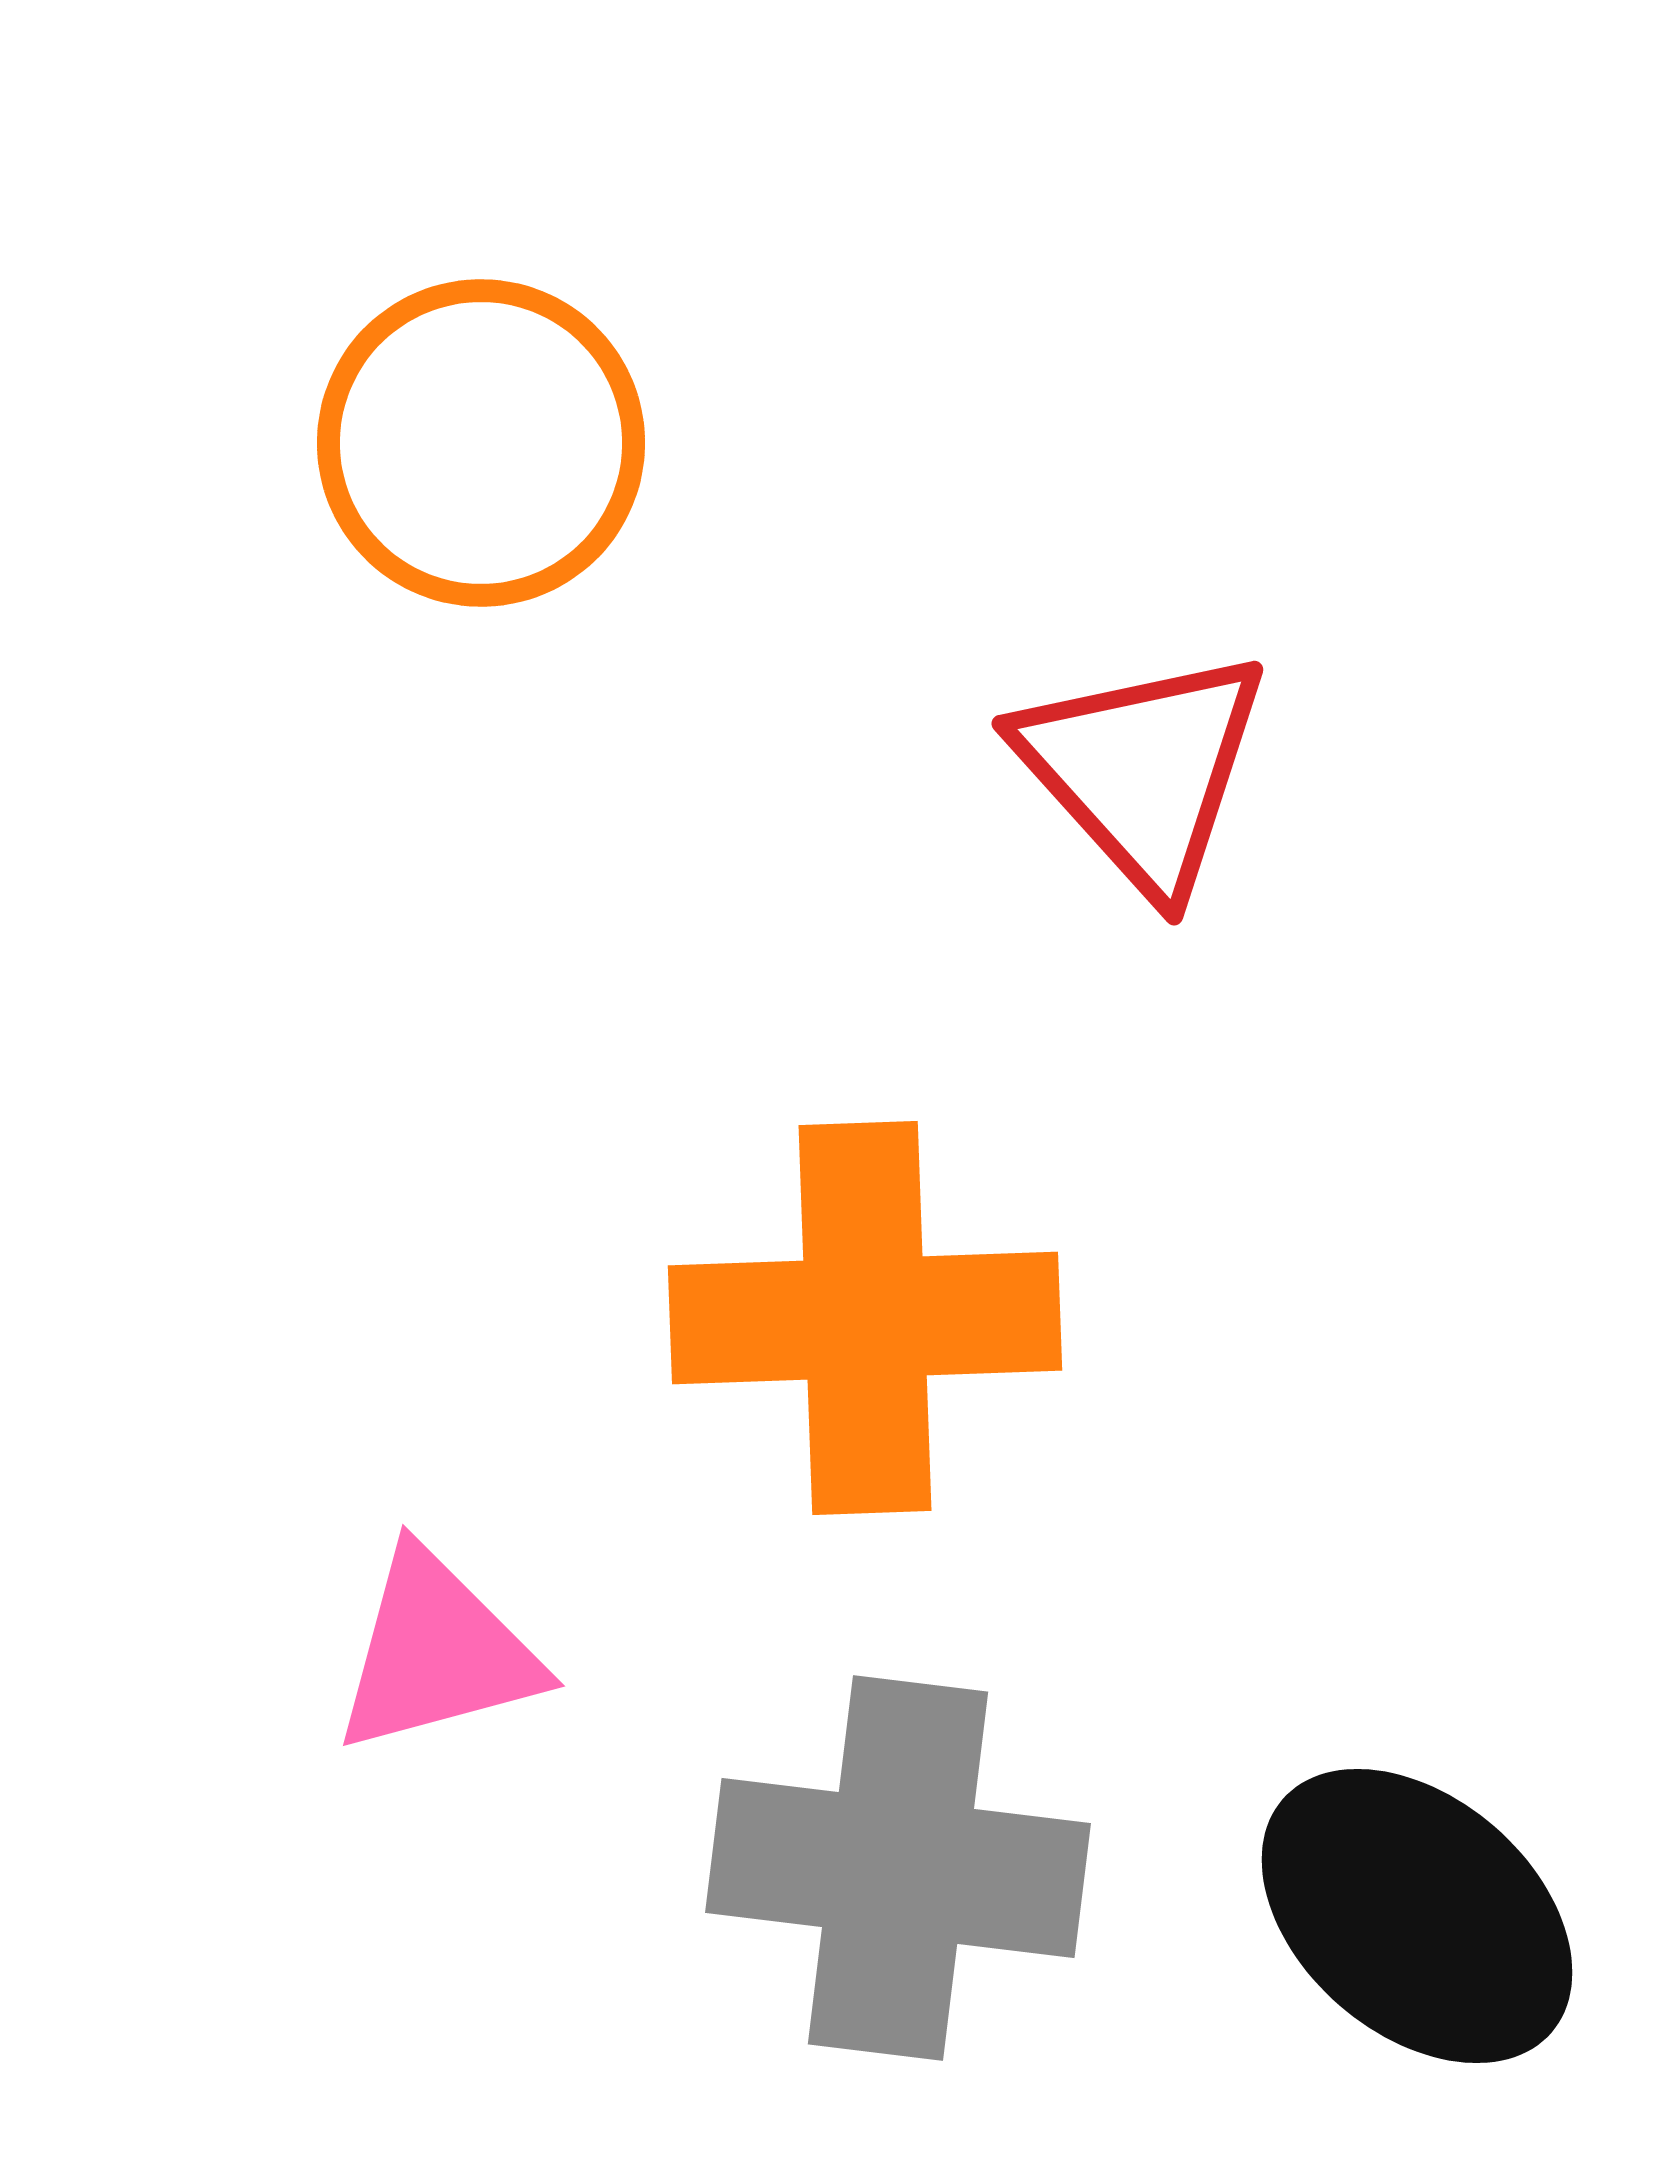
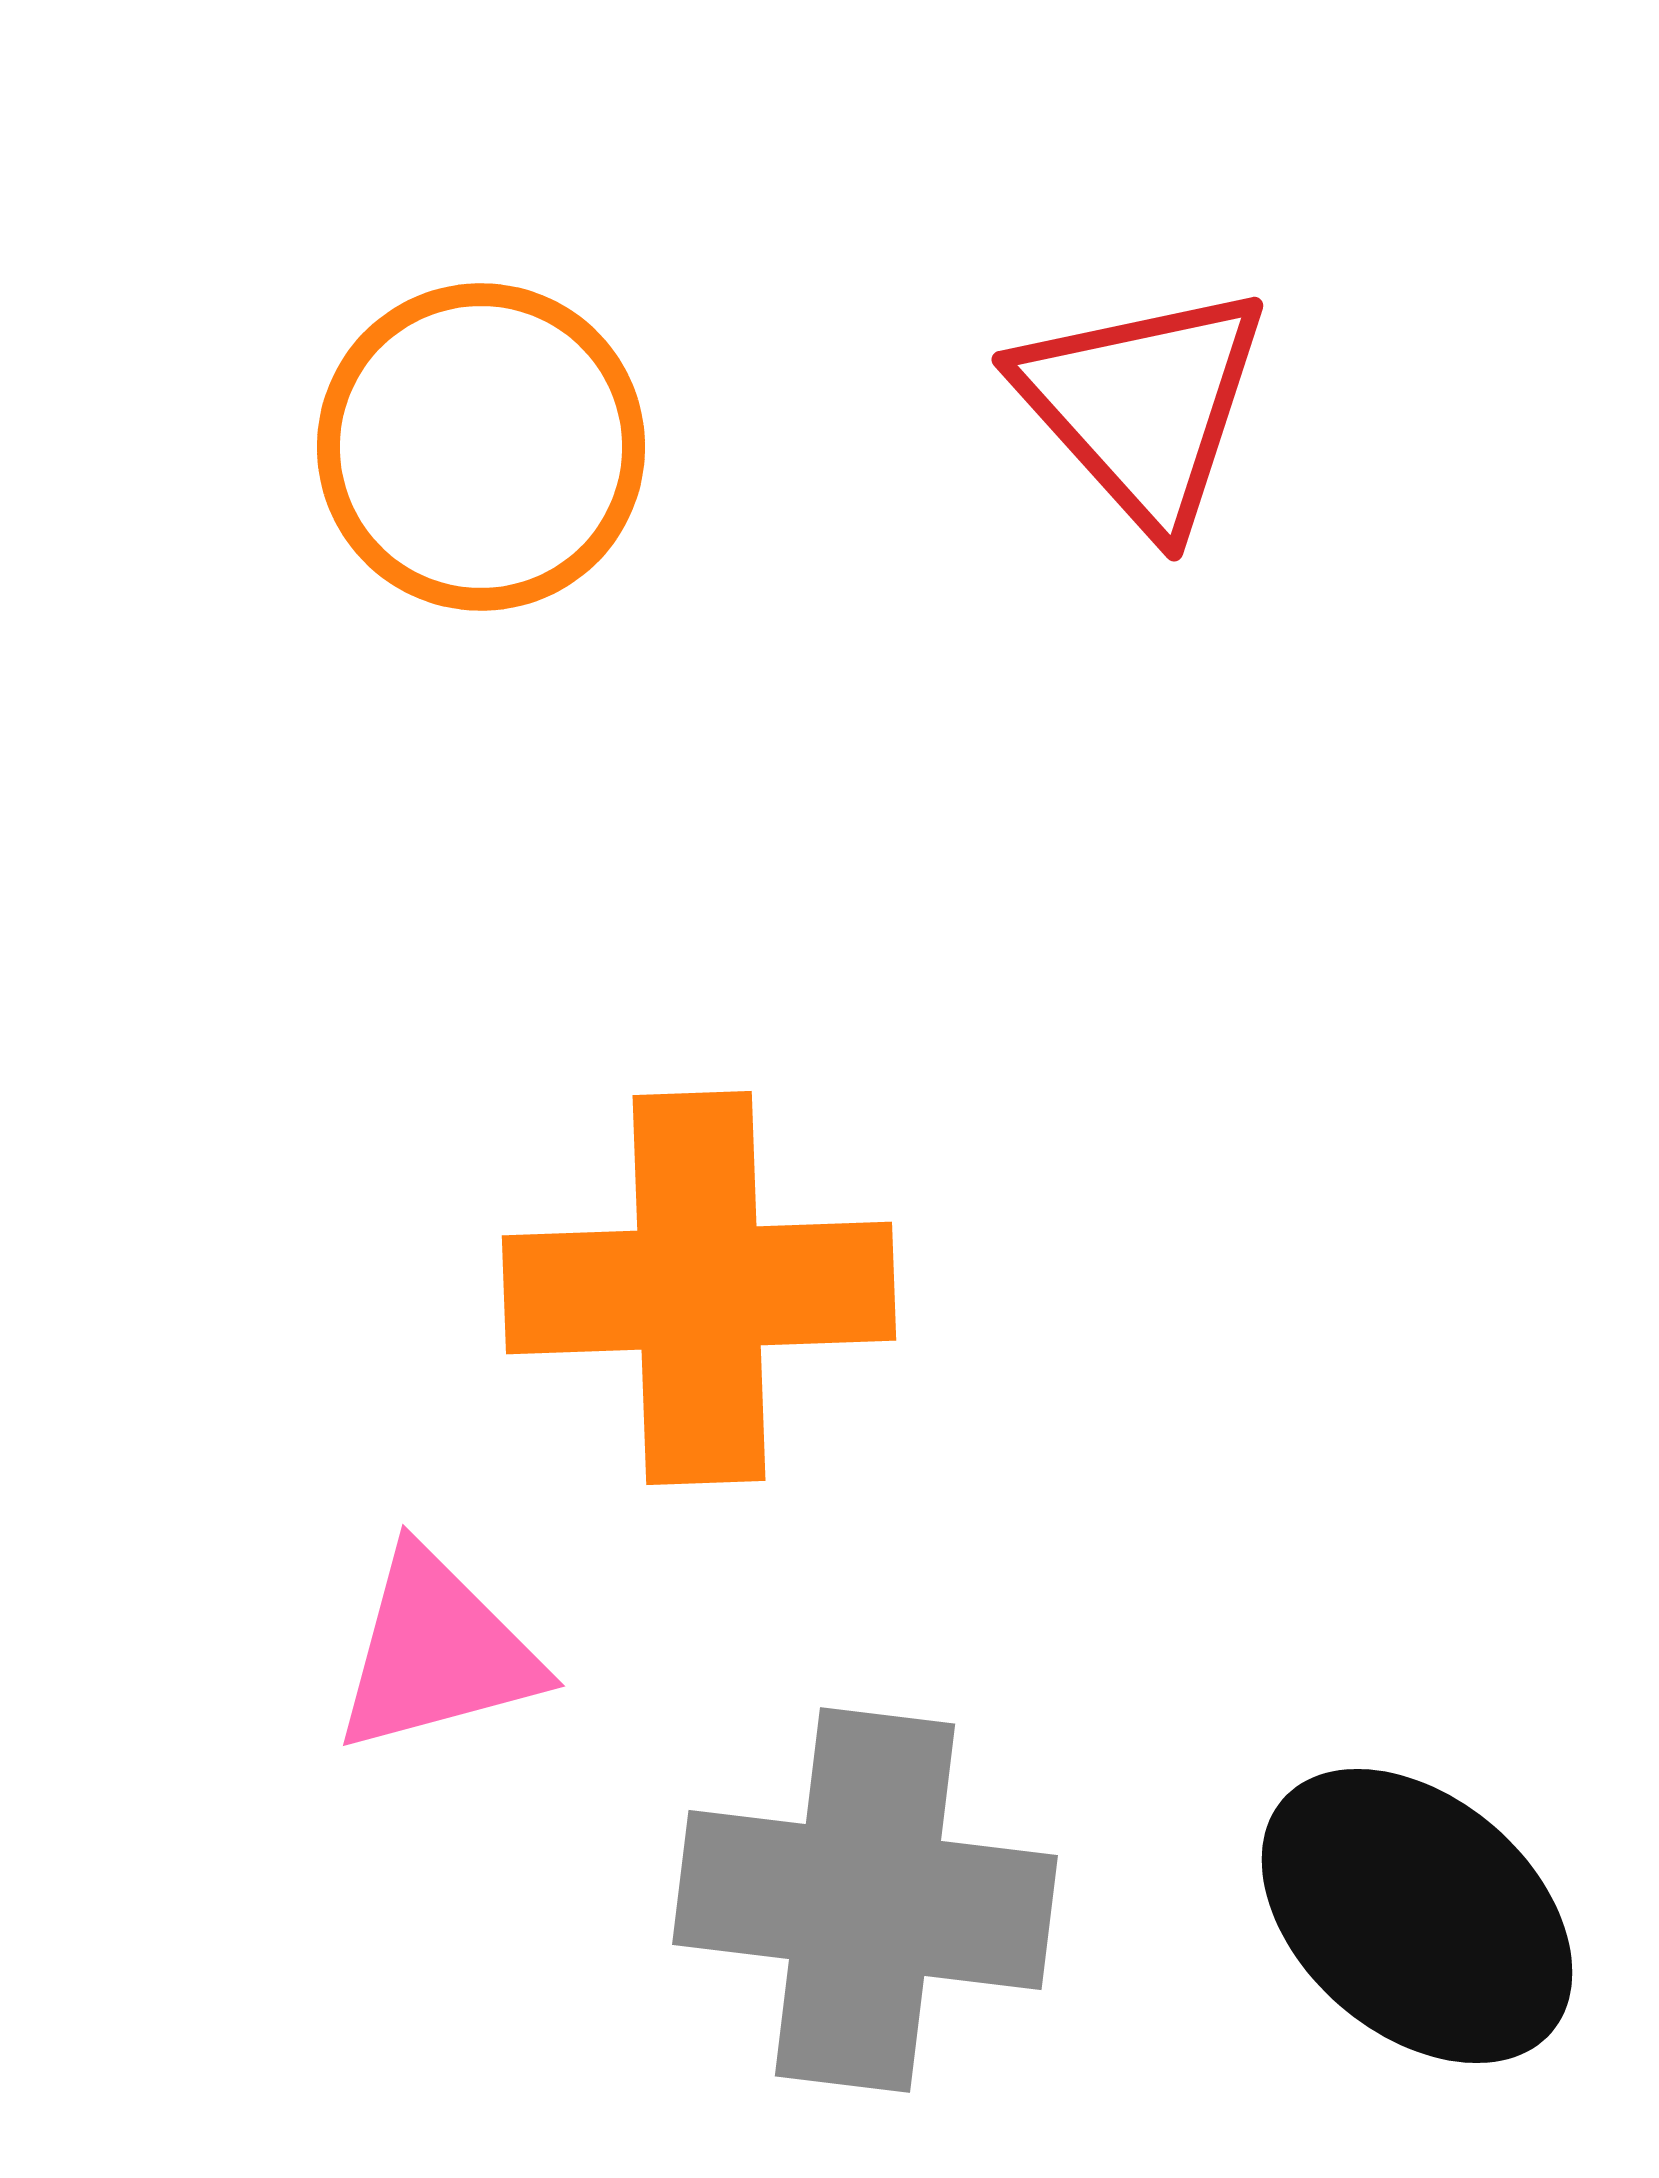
orange circle: moved 4 px down
red triangle: moved 364 px up
orange cross: moved 166 px left, 30 px up
gray cross: moved 33 px left, 32 px down
